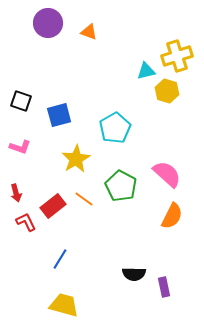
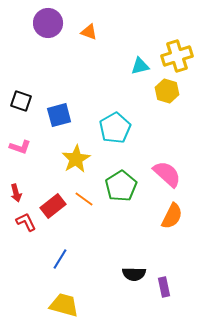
cyan triangle: moved 6 px left, 5 px up
green pentagon: rotated 12 degrees clockwise
